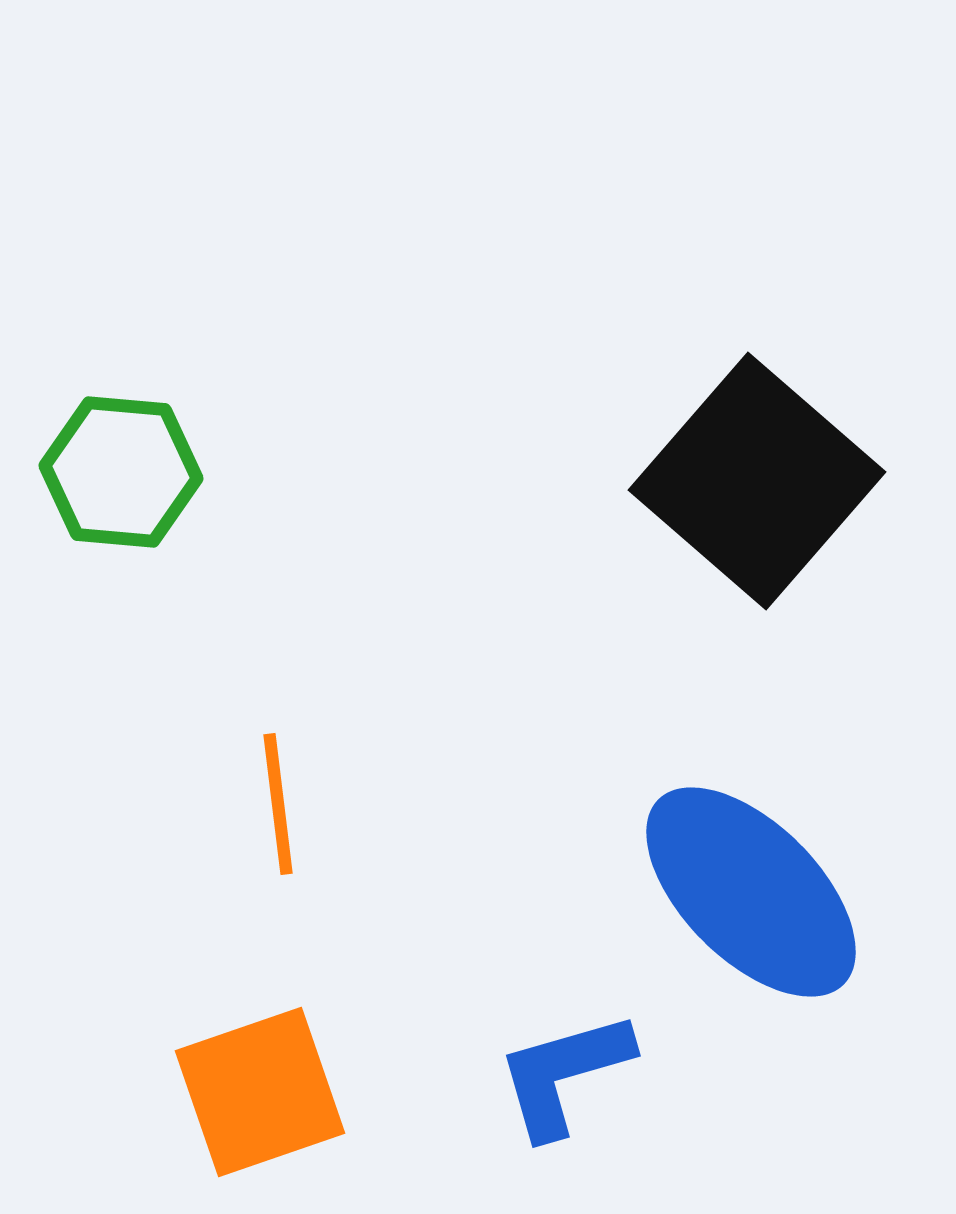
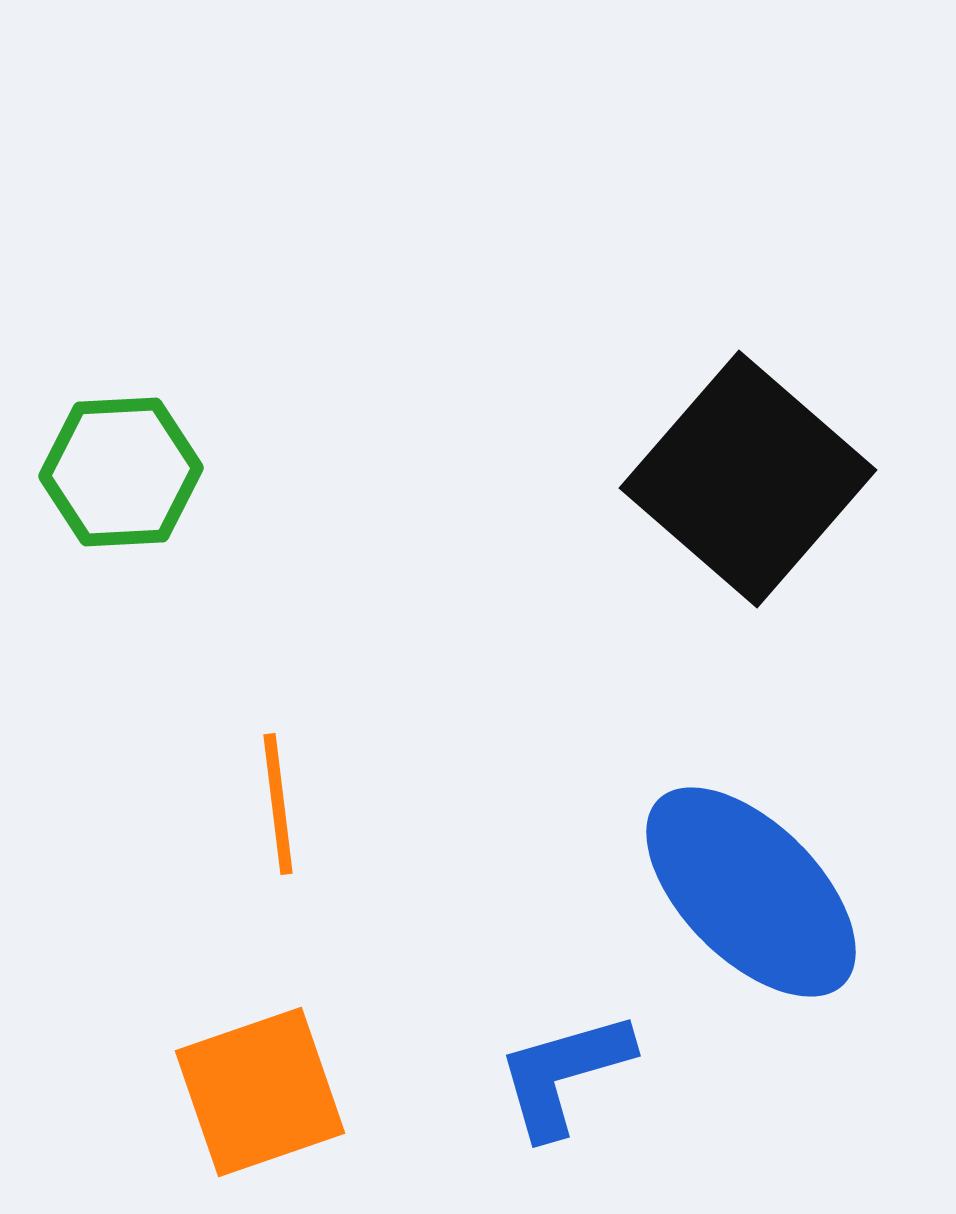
green hexagon: rotated 8 degrees counterclockwise
black square: moved 9 px left, 2 px up
